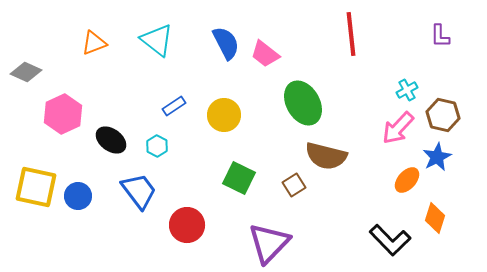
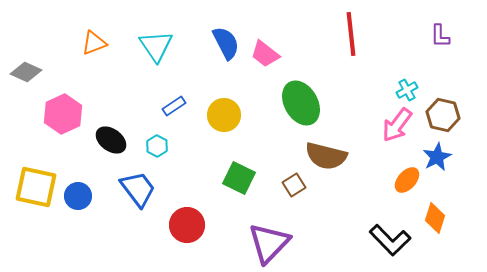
cyan triangle: moved 1 px left, 6 px down; rotated 18 degrees clockwise
green ellipse: moved 2 px left
pink arrow: moved 1 px left, 3 px up; rotated 6 degrees counterclockwise
blue trapezoid: moved 1 px left, 2 px up
